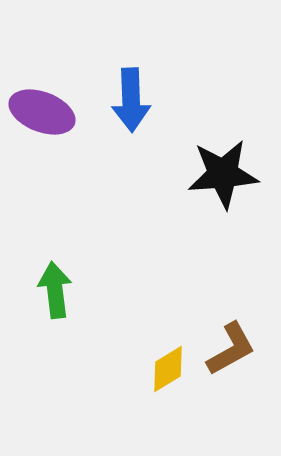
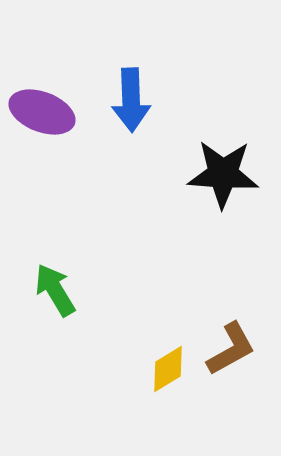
black star: rotated 8 degrees clockwise
green arrow: rotated 24 degrees counterclockwise
